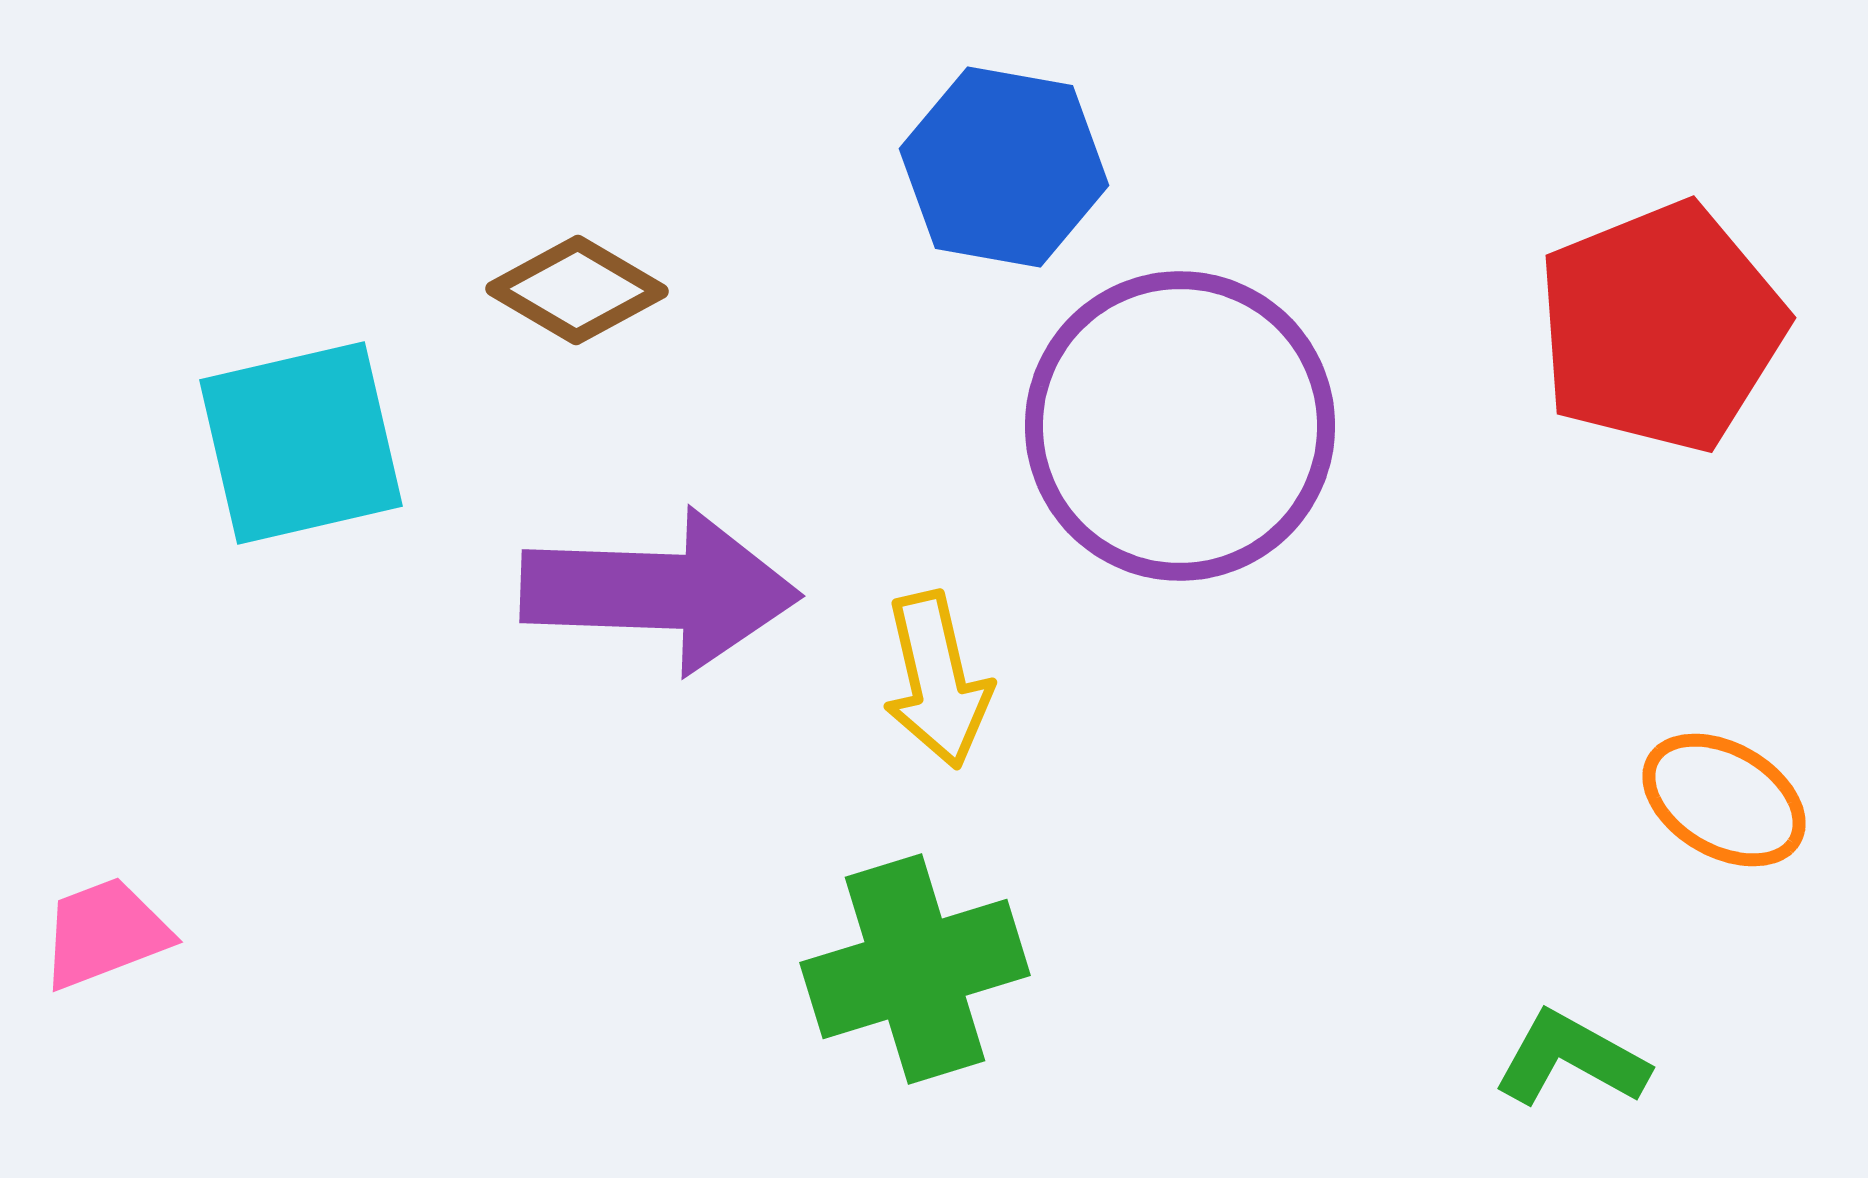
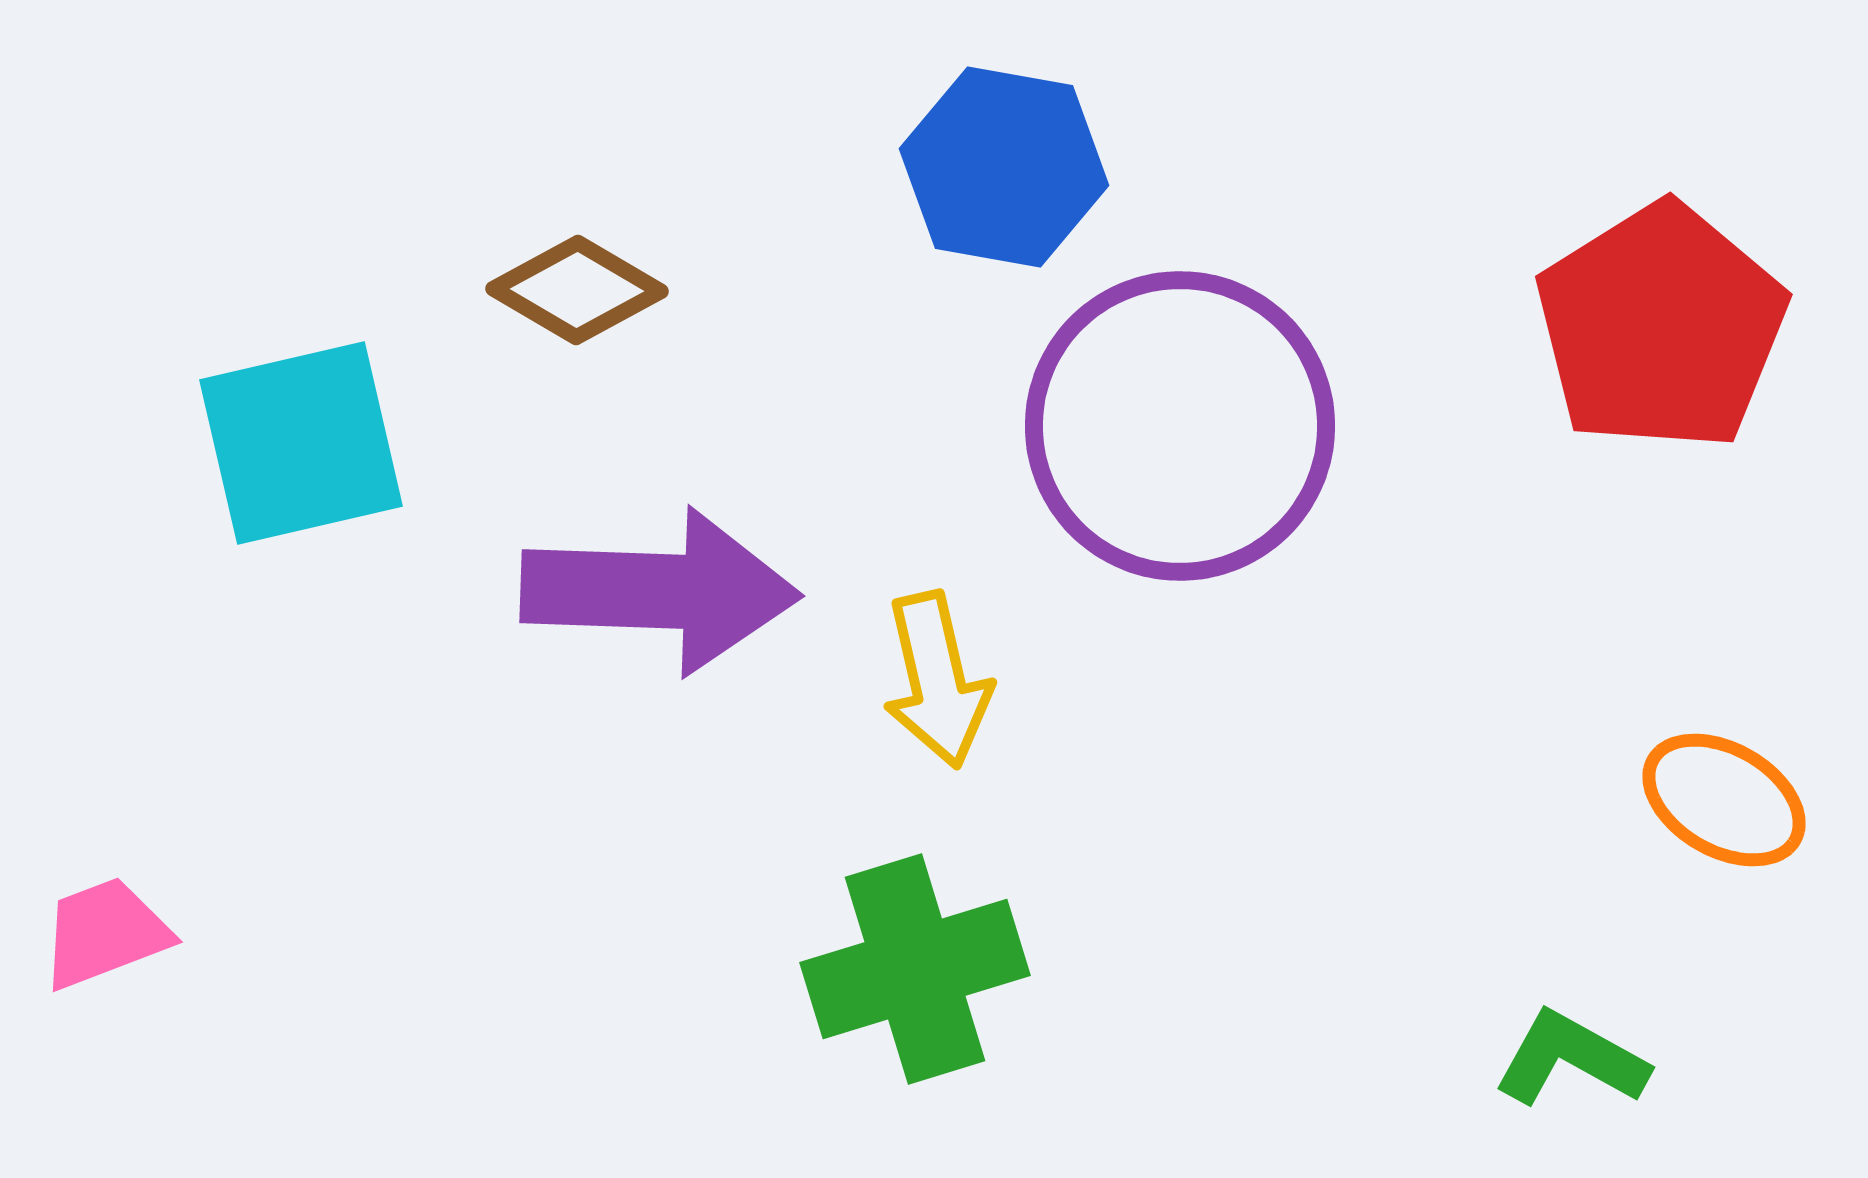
red pentagon: rotated 10 degrees counterclockwise
